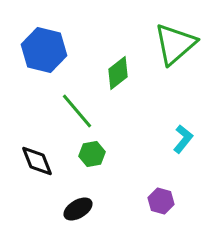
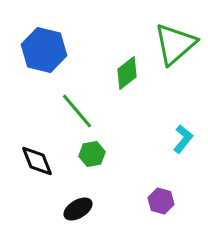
green diamond: moved 9 px right
